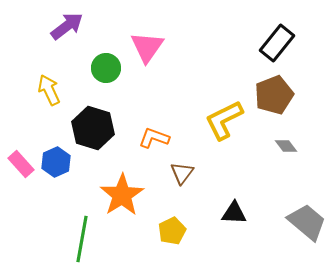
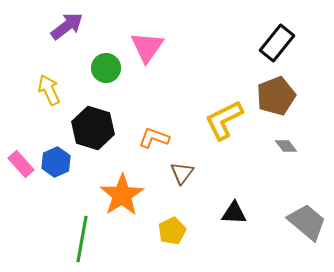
brown pentagon: moved 2 px right, 1 px down
